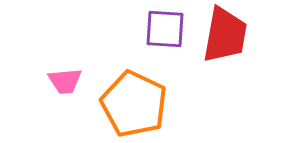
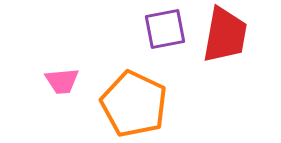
purple square: rotated 15 degrees counterclockwise
pink trapezoid: moved 3 px left
